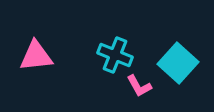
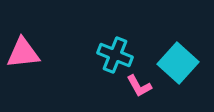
pink triangle: moved 13 px left, 3 px up
